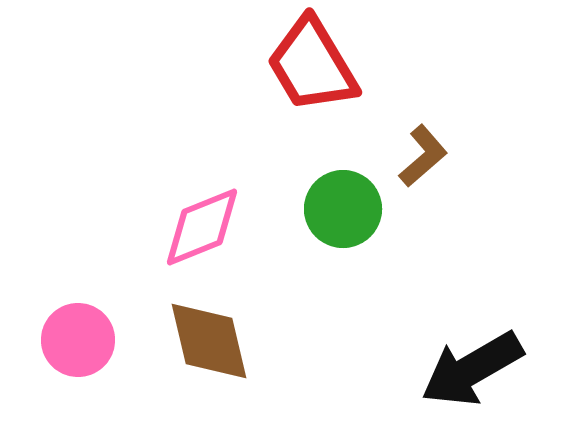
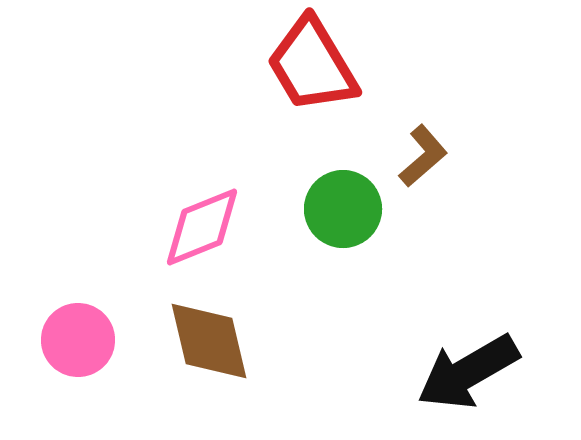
black arrow: moved 4 px left, 3 px down
